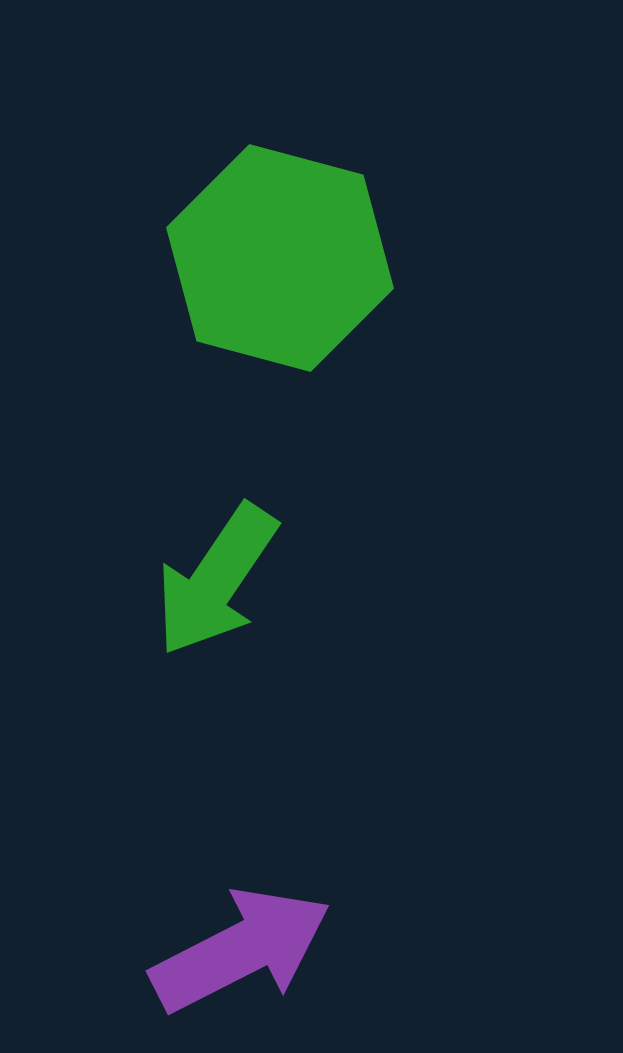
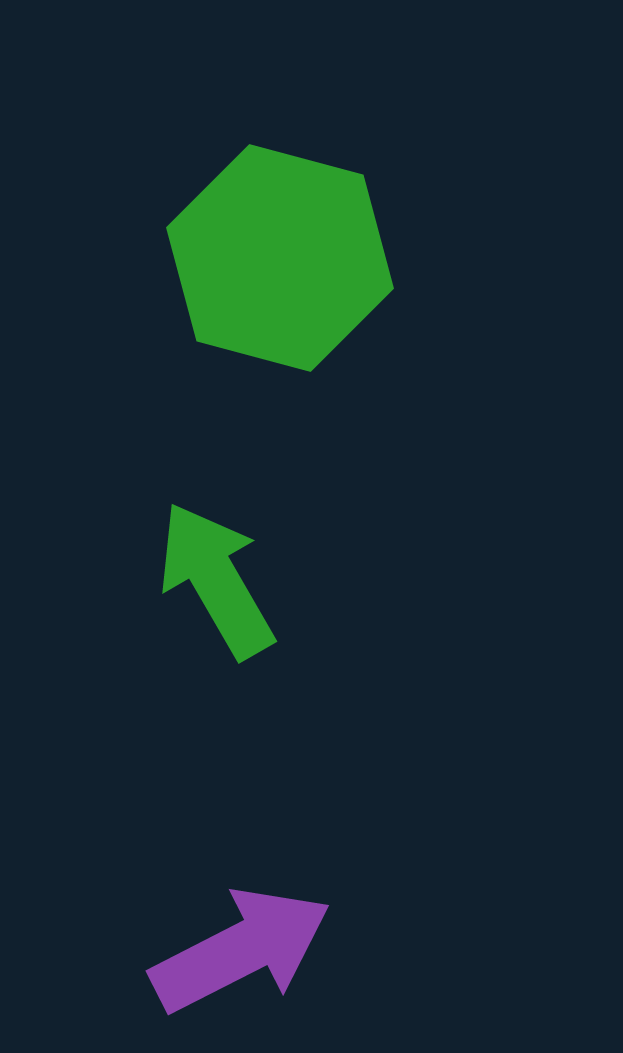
green arrow: rotated 116 degrees clockwise
